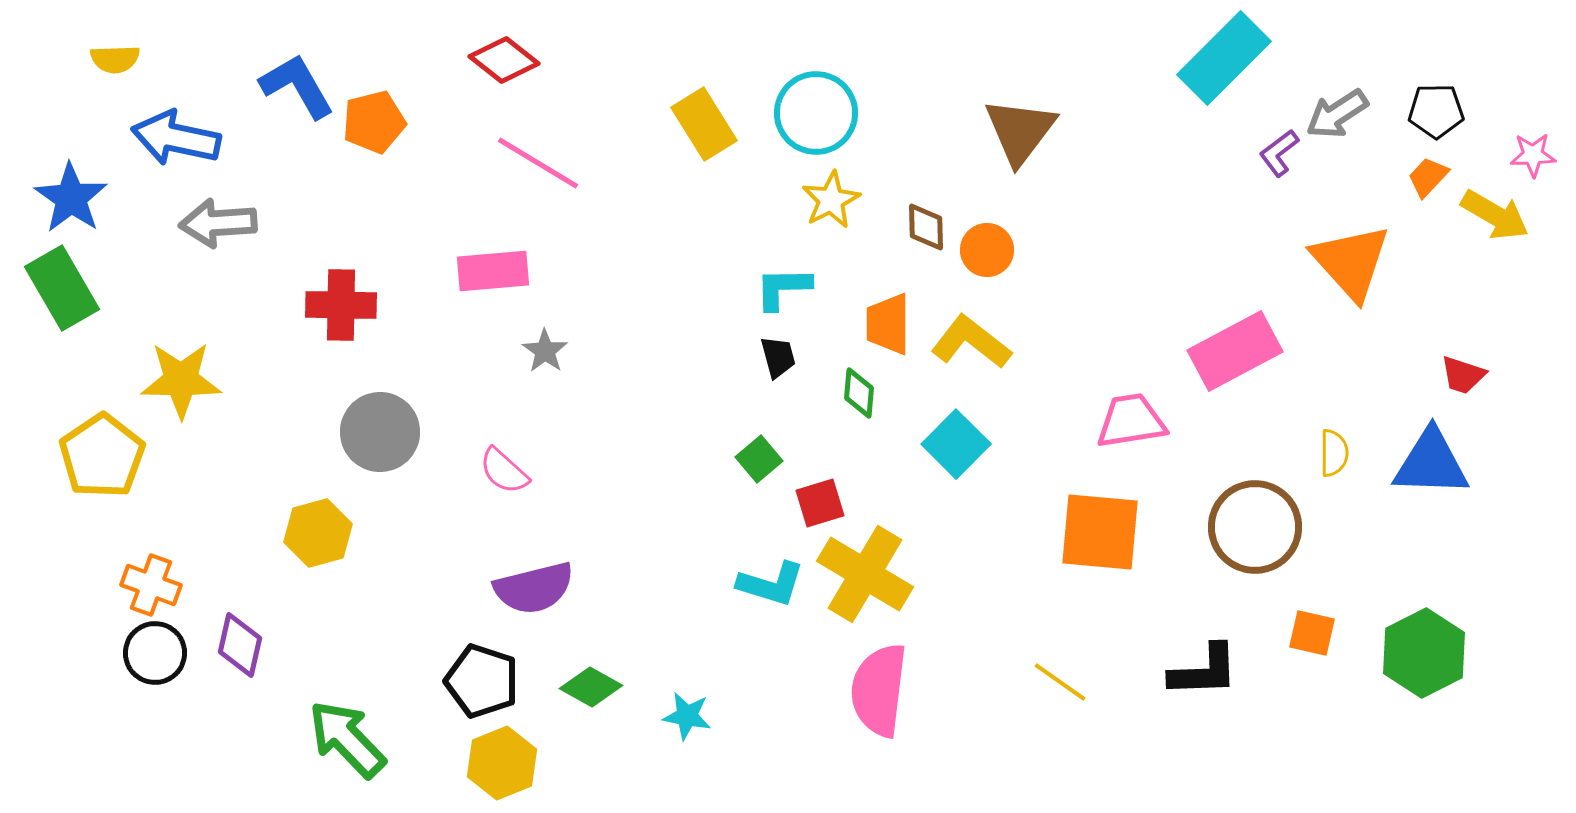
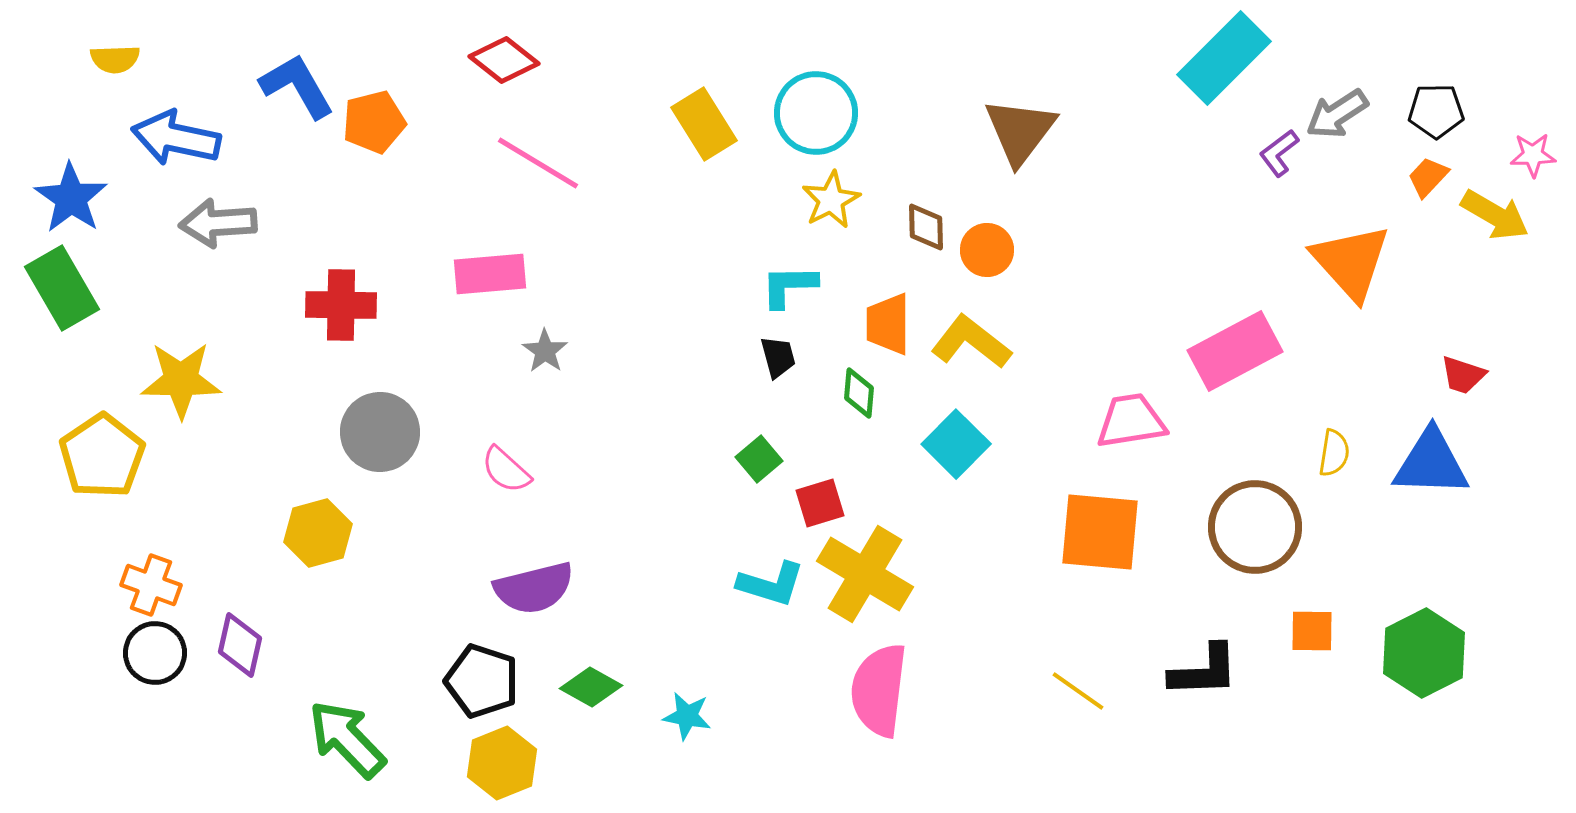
pink rectangle at (493, 271): moved 3 px left, 3 px down
cyan L-shape at (783, 288): moved 6 px right, 2 px up
yellow semicircle at (1334, 453): rotated 9 degrees clockwise
pink semicircle at (504, 471): moved 2 px right, 1 px up
orange square at (1312, 633): moved 2 px up; rotated 12 degrees counterclockwise
yellow line at (1060, 682): moved 18 px right, 9 px down
